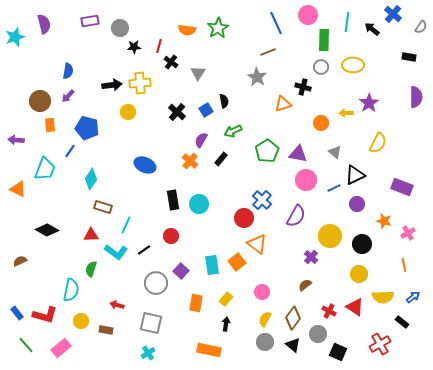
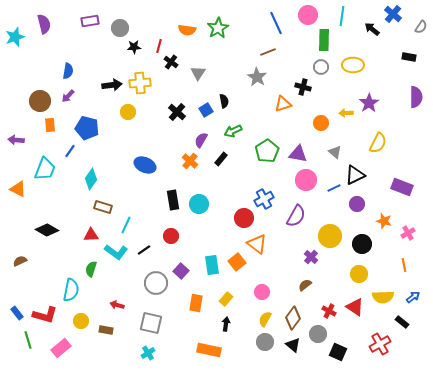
cyan line at (347, 22): moved 5 px left, 6 px up
blue cross at (262, 200): moved 2 px right, 1 px up; rotated 18 degrees clockwise
green line at (26, 345): moved 2 px right, 5 px up; rotated 24 degrees clockwise
